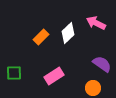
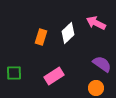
orange rectangle: rotated 28 degrees counterclockwise
orange circle: moved 3 px right
